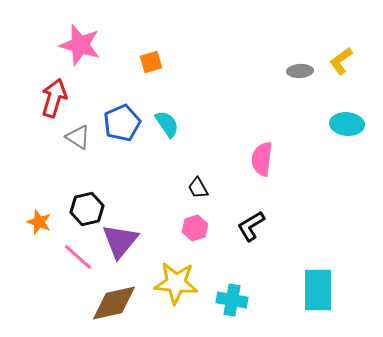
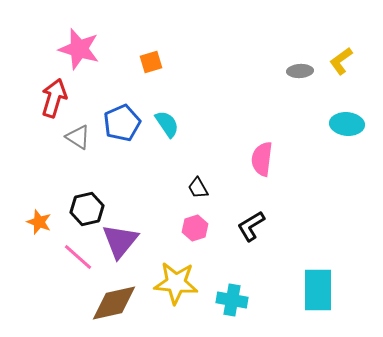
pink star: moved 1 px left, 4 px down
